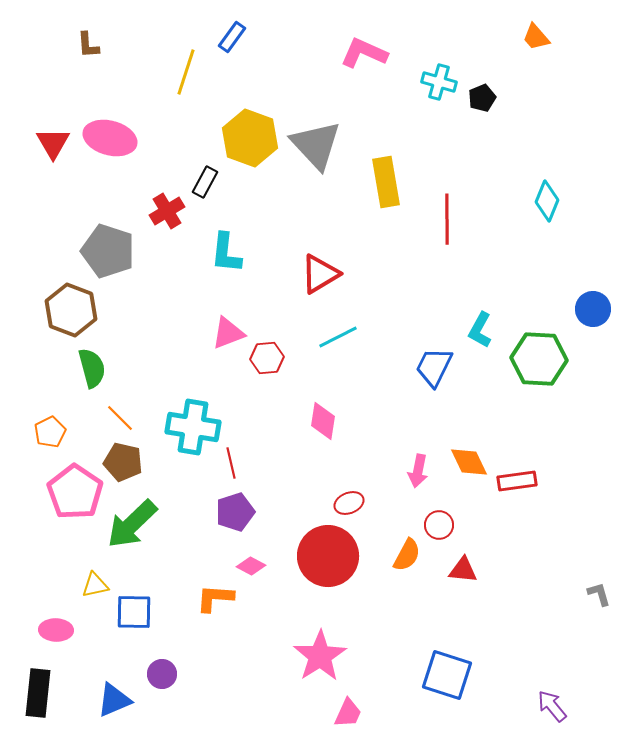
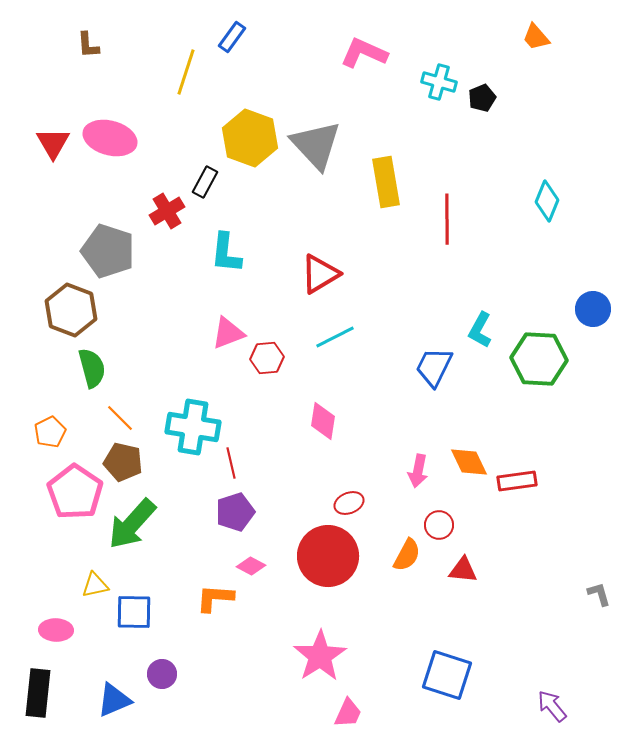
cyan line at (338, 337): moved 3 px left
green arrow at (132, 524): rotated 4 degrees counterclockwise
